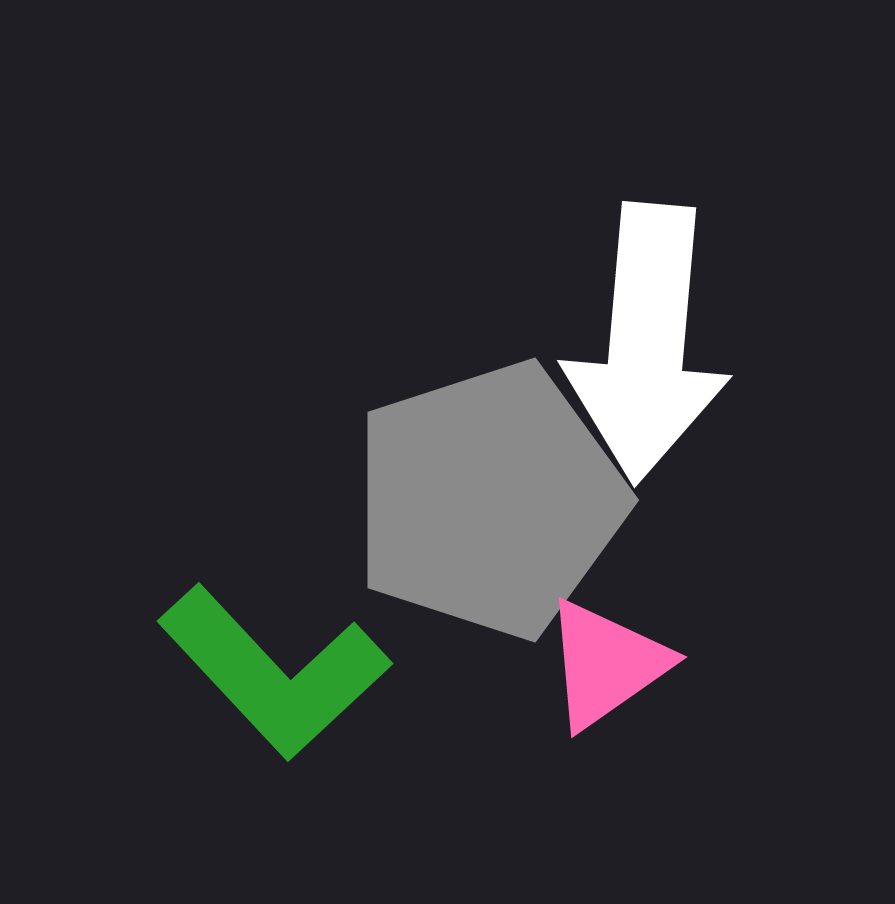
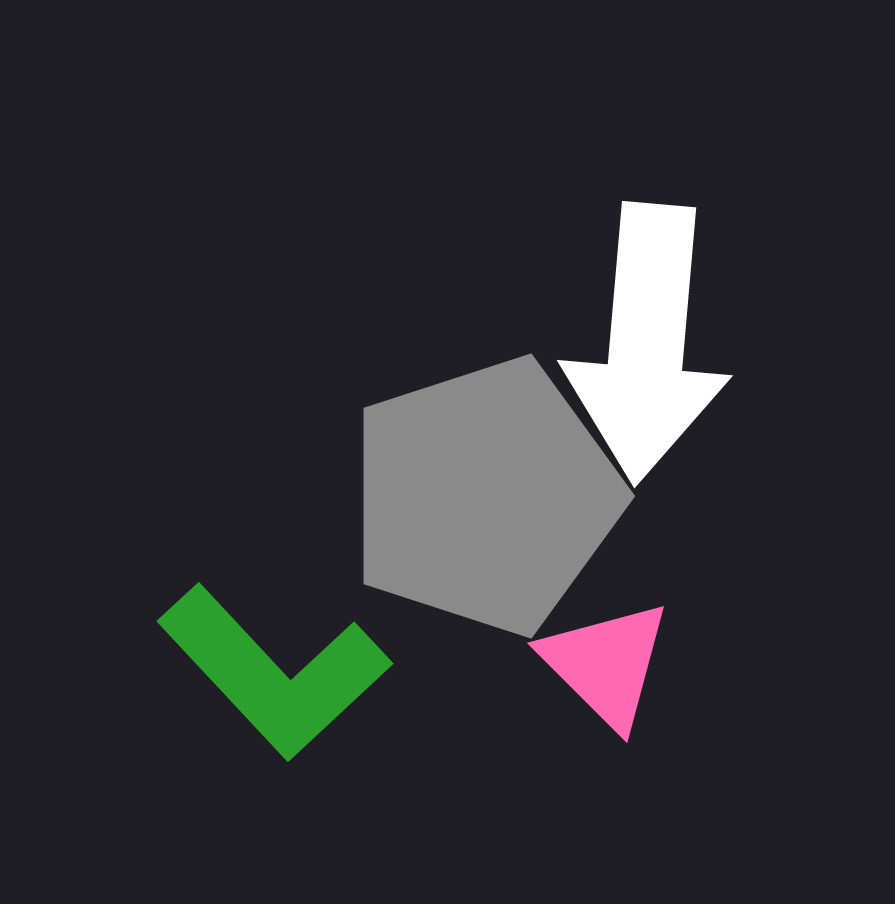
gray pentagon: moved 4 px left, 4 px up
pink triangle: rotated 40 degrees counterclockwise
